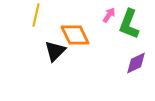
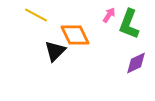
yellow line: rotated 75 degrees counterclockwise
